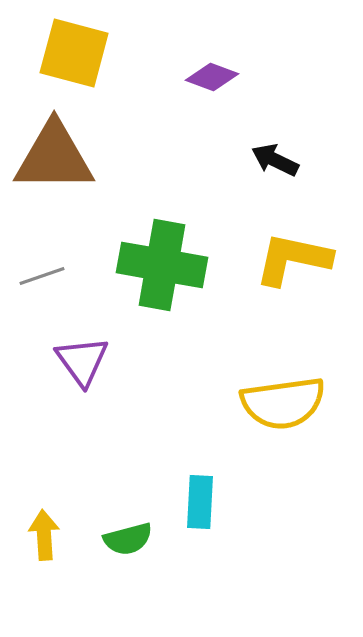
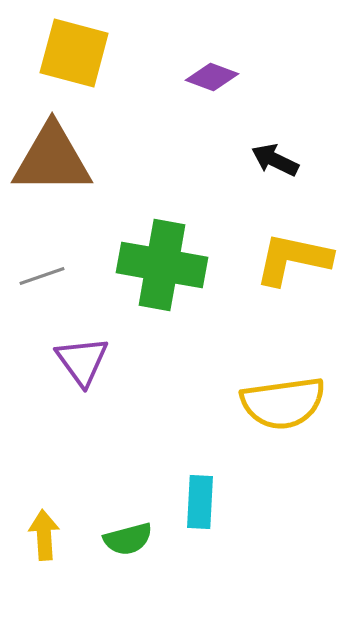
brown triangle: moved 2 px left, 2 px down
